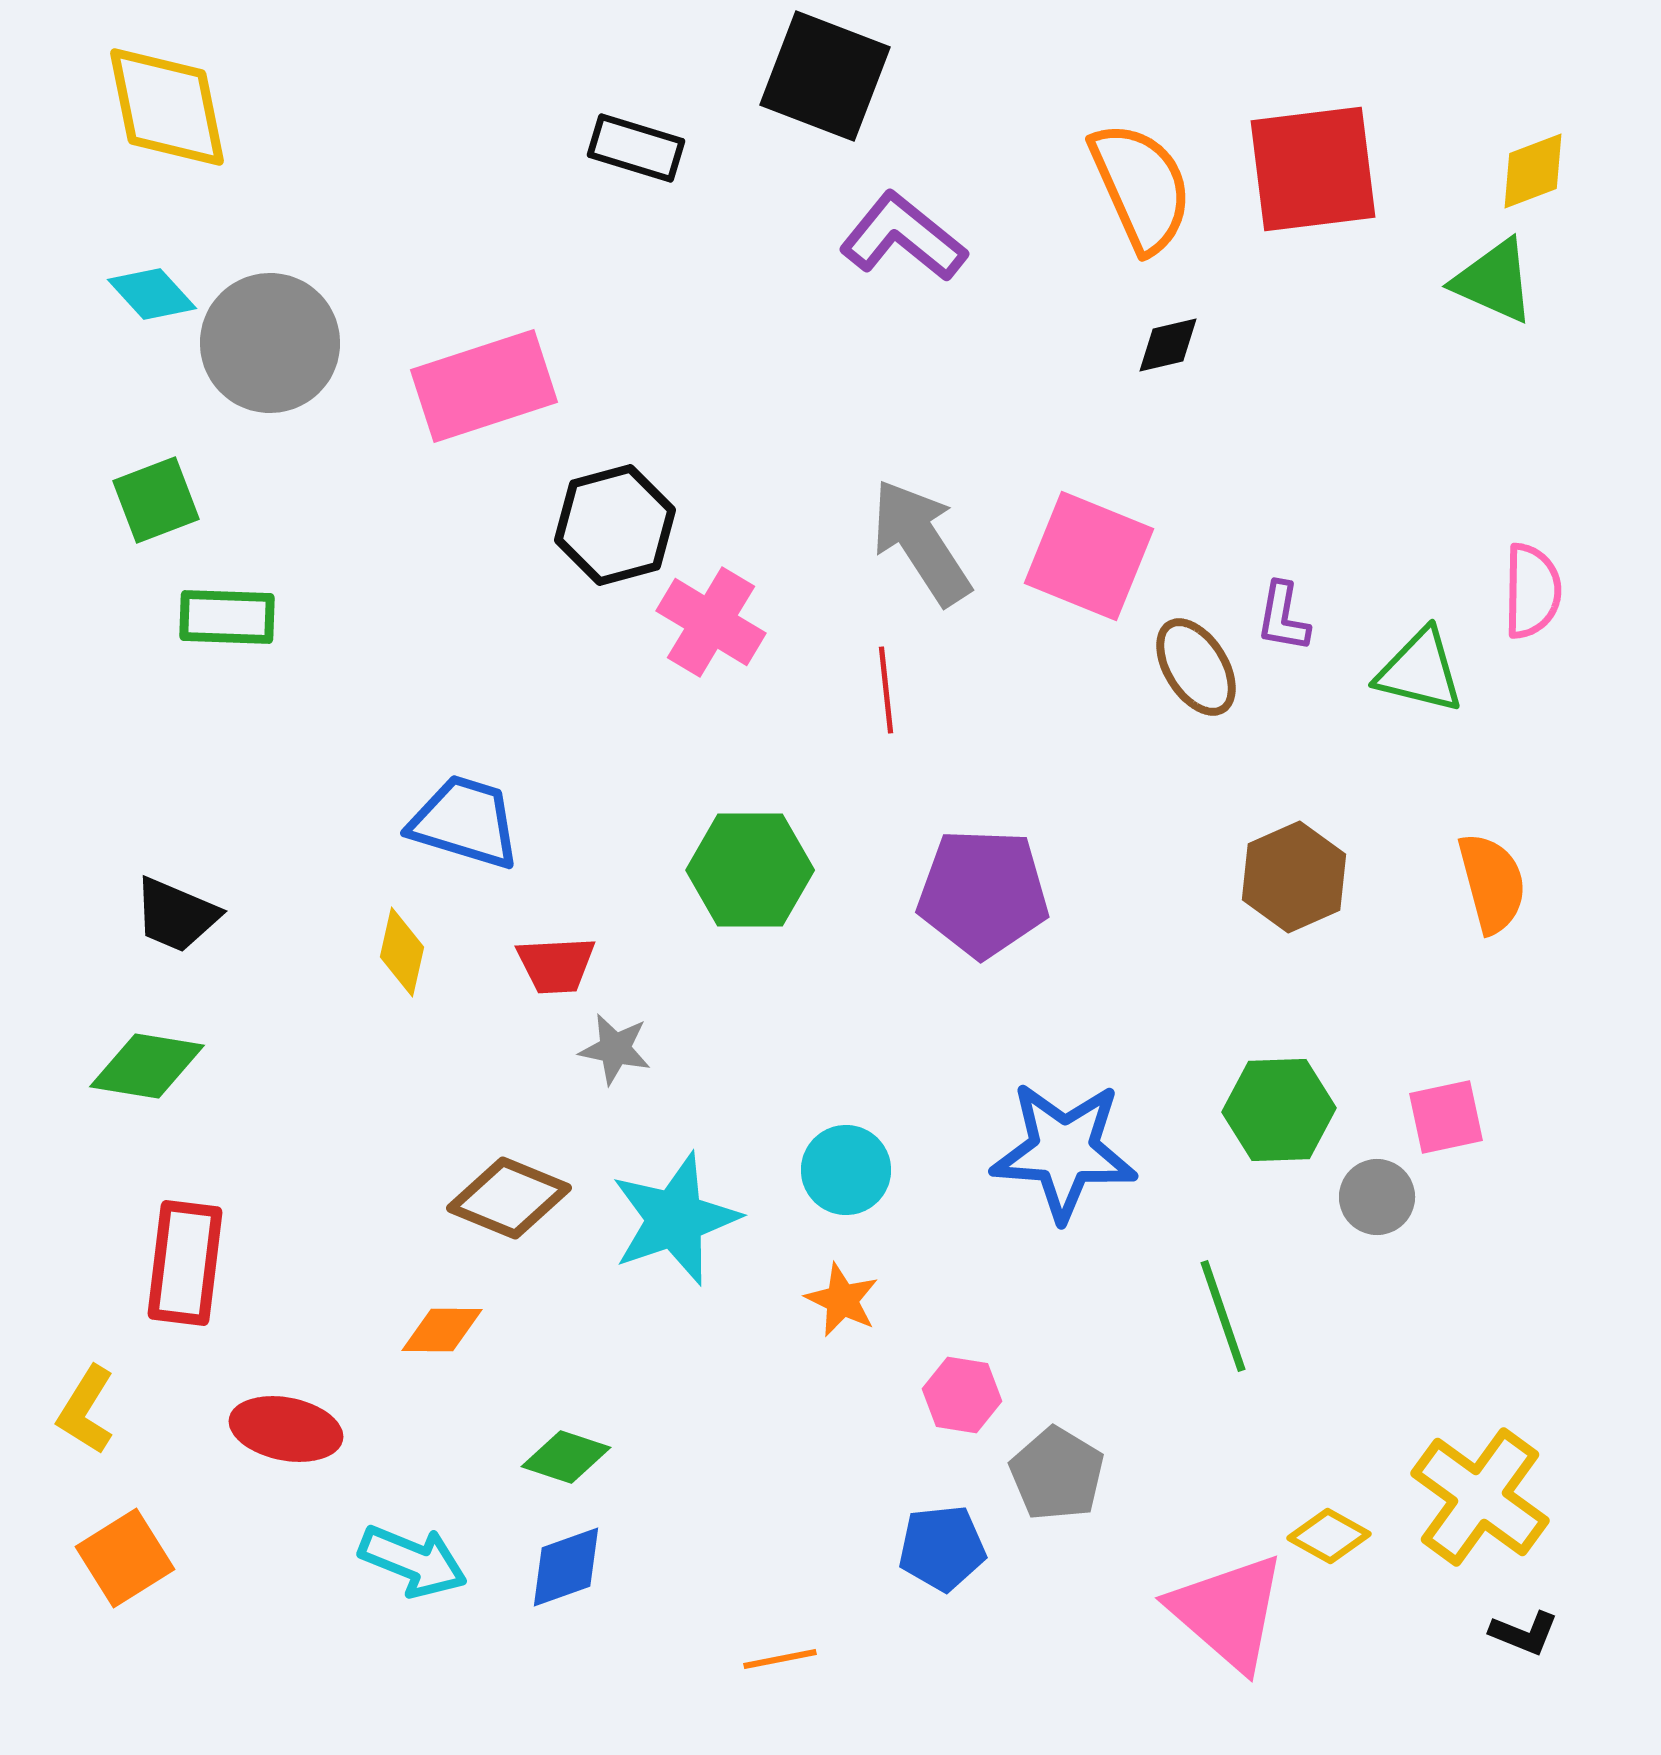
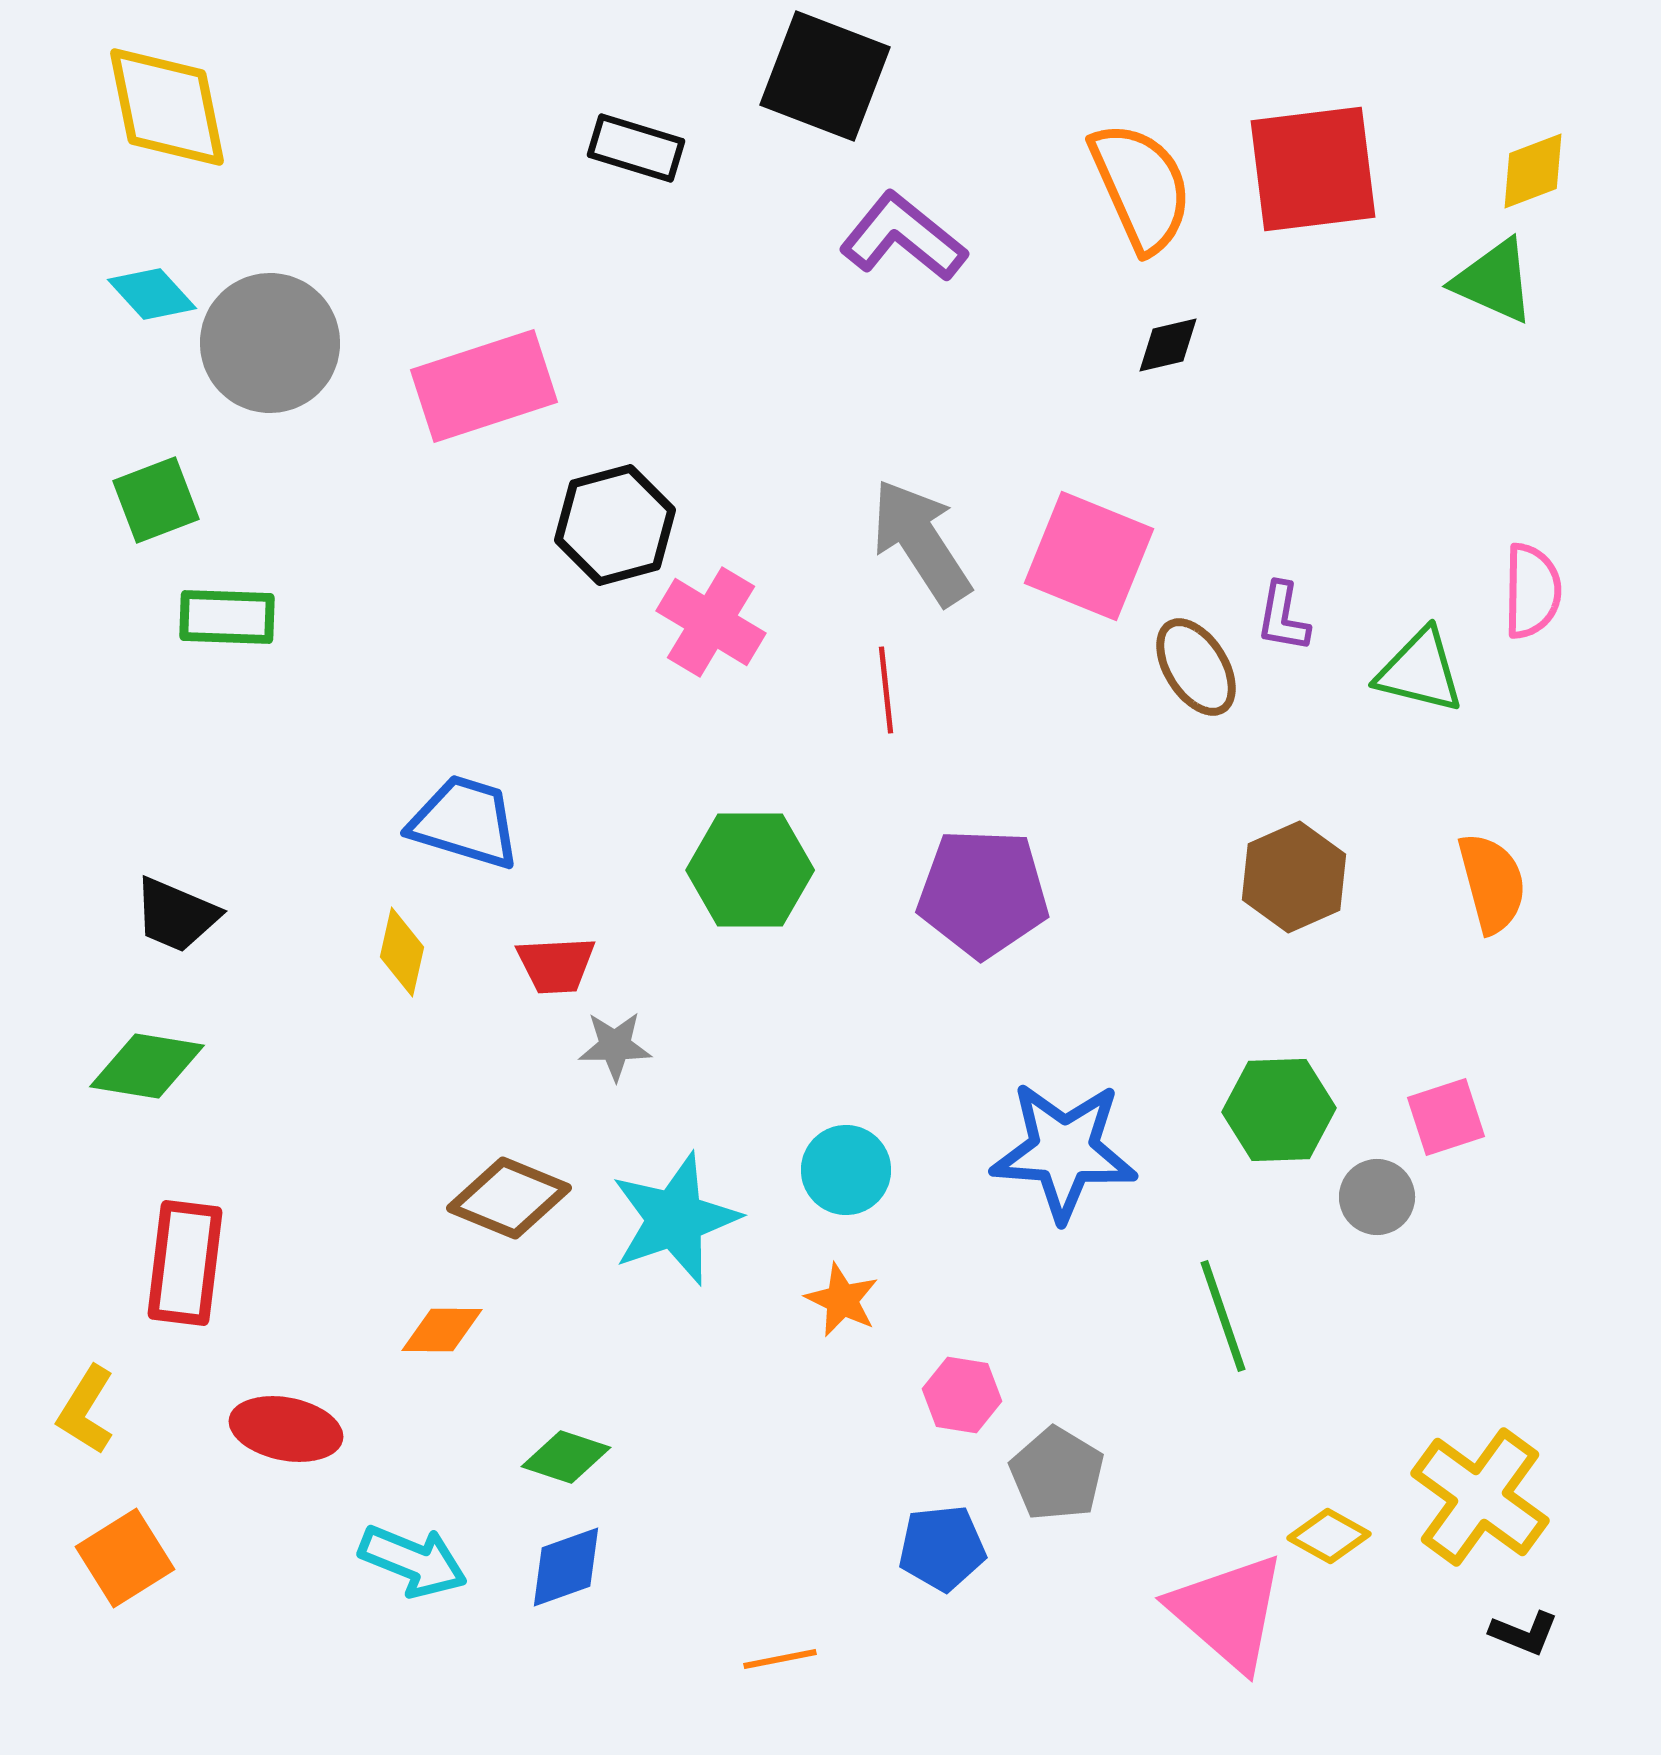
gray star at (615, 1049): moved 3 px up; rotated 12 degrees counterclockwise
pink square at (1446, 1117): rotated 6 degrees counterclockwise
